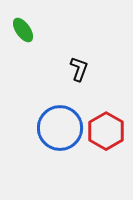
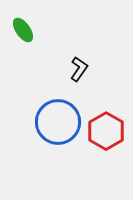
black L-shape: rotated 15 degrees clockwise
blue circle: moved 2 px left, 6 px up
